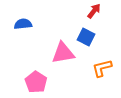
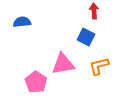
red arrow: rotated 42 degrees counterclockwise
blue semicircle: moved 1 px left, 2 px up
pink triangle: moved 11 px down
orange L-shape: moved 3 px left, 2 px up
